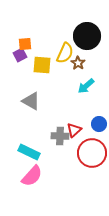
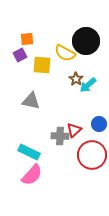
black circle: moved 1 px left, 5 px down
orange square: moved 2 px right, 5 px up
yellow semicircle: rotated 95 degrees clockwise
brown star: moved 2 px left, 16 px down
cyan arrow: moved 2 px right, 1 px up
gray triangle: rotated 18 degrees counterclockwise
red circle: moved 2 px down
pink semicircle: moved 1 px up
